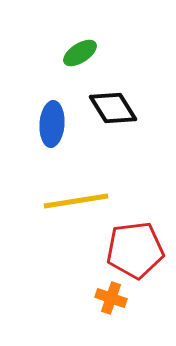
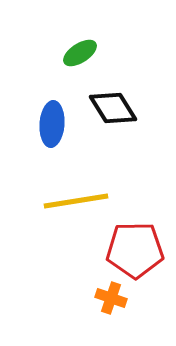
red pentagon: rotated 6 degrees clockwise
